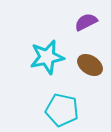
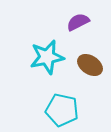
purple semicircle: moved 8 px left
